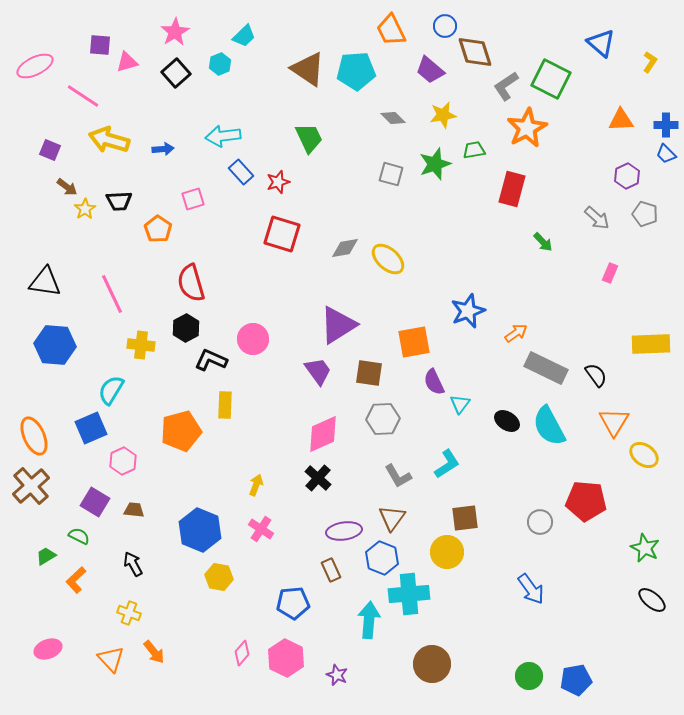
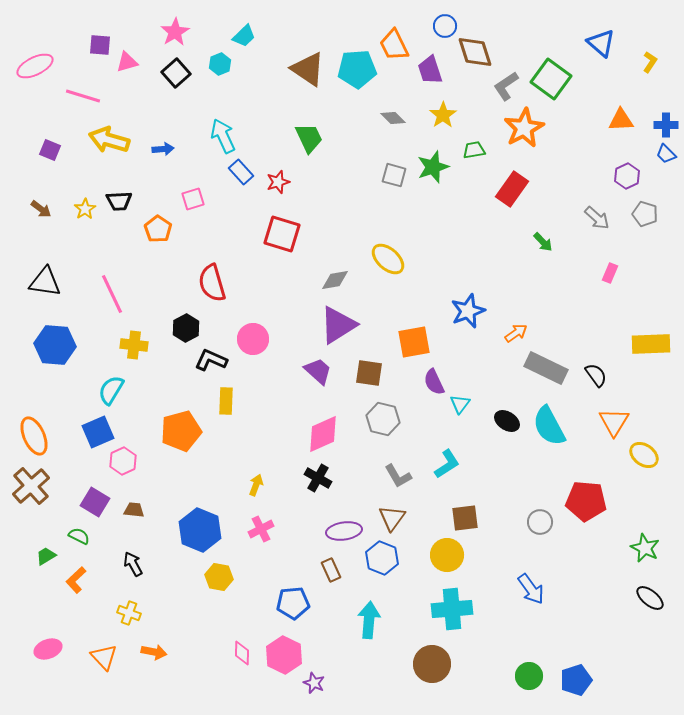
orange trapezoid at (391, 30): moved 3 px right, 15 px down
purple trapezoid at (430, 70): rotated 32 degrees clockwise
cyan pentagon at (356, 71): moved 1 px right, 2 px up
green square at (551, 79): rotated 9 degrees clockwise
pink line at (83, 96): rotated 16 degrees counterclockwise
yellow star at (443, 115): rotated 24 degrees counterclockwise
orange star at (527, 128): moved 3 px left
cyan arrow at (223, 136): rotated 72 degrees clockwise
green star at (435, 164): moved 2 px left, 3 px down
gray square at (391, 174): moved 3 px right, 1 px down
brown arrow at (67, 187): moved 26 px left, 22 px down
red rectangle at (512, 189): rotated 20 degrees clockwise
gray diamond at (345, 248): moved 10 px left, 32 px down
red semicircle at (191, 283): moved 21 px right
yellow cross at (141, 345): moved 7 px left
purple trapezoid at (318, 371): rotated 12 degrees counterclockwise
yellow rectangle at (225, 405): moved 1 px right, 4 px up
gray hexagon at (383, 419): rotated 16 degrees clockwise
blue square at (91, 428): moved 7 px right, 4 px down
black cross at (318, 478): rotated 12 degrees counterclockwise
pink cross at (261, 529): rotated 30 degrees clockwise
yellow circle at (447, 552): moved 3 px down
cyan cross at (409, 594): moved 43 px right, 15 px down
black ellipse at (652, 600): moved 2 px left, 2 px up
orange arrow at (154, 652): rotated 40 degrees counterclockwise
pink diamond at (242, 653): rotated 40 degrees counterclockwise
pink hexagon at (286, 658): moved 2 px left, 3 px up
orange triangle at (111, 659): moved 7 px left, 2 px up
purple star at (337, 675): moved 23 px left, 8 px down
blue pentagon at (576, 680): rotated 8 degrees counterclockwise
